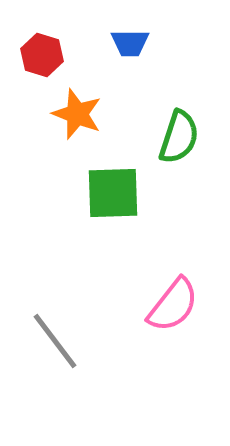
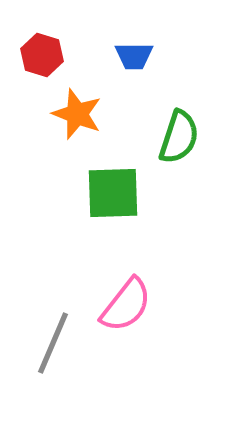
blue trapezoid: moved 4 px right, 13 px down
pink semicircle: moved 47 px left
gray line: moved 2 px left, 2 px down; rotated 60 degrees clockwise
